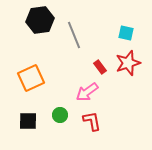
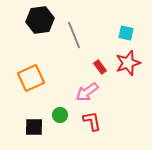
black square: moved 6 px right, 6 px down
